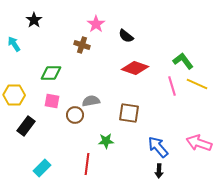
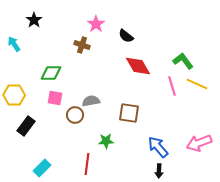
red diamond: moved 3 px right, 2 px up; rotated 40 degrees clockwise
pink square: moved 3 px right, 3 px up
pink arrow: rotated 40 degrees counterclockwise
